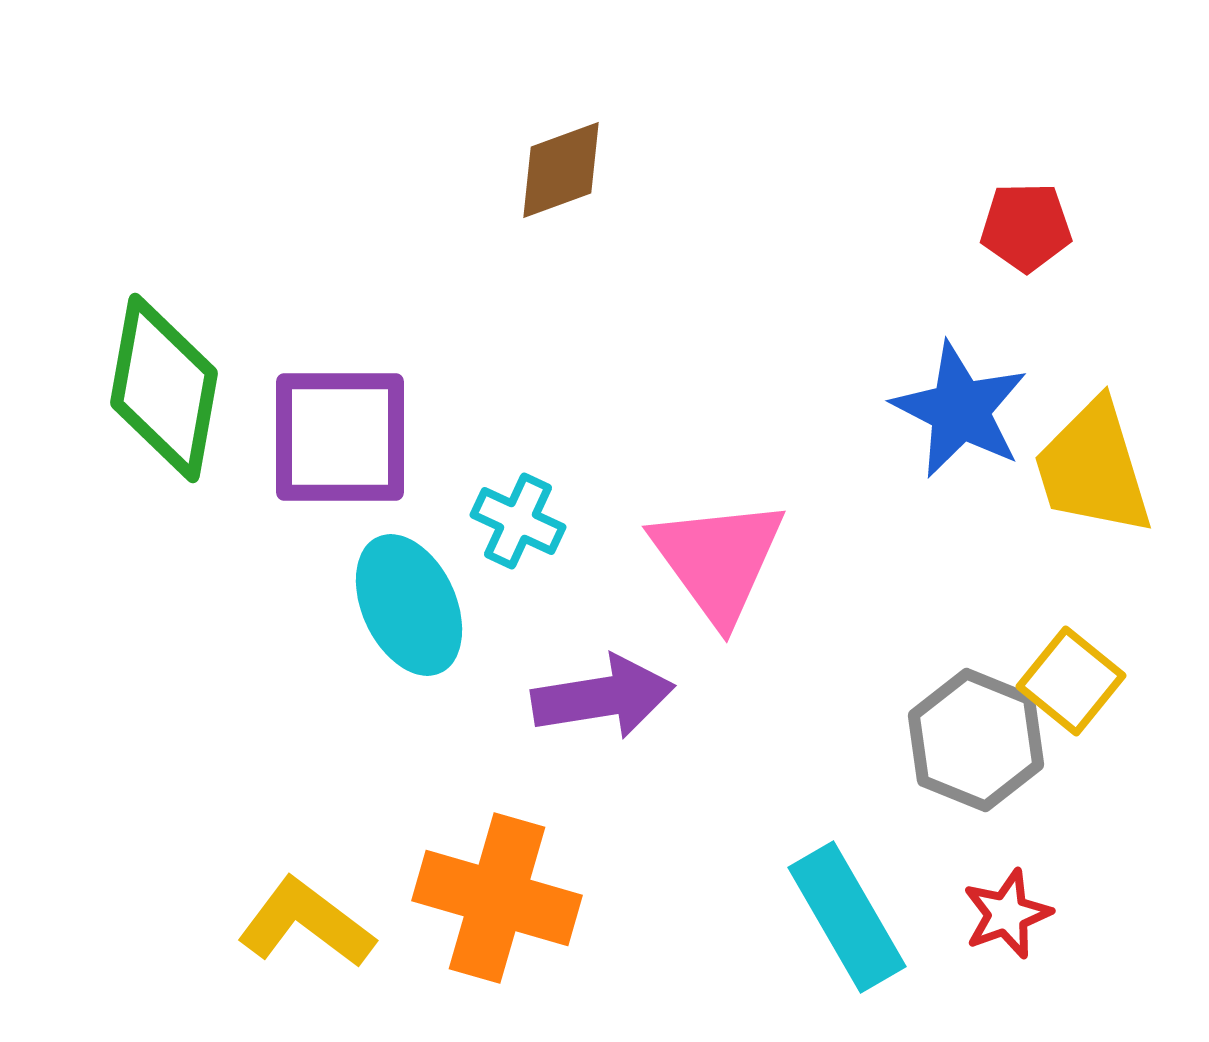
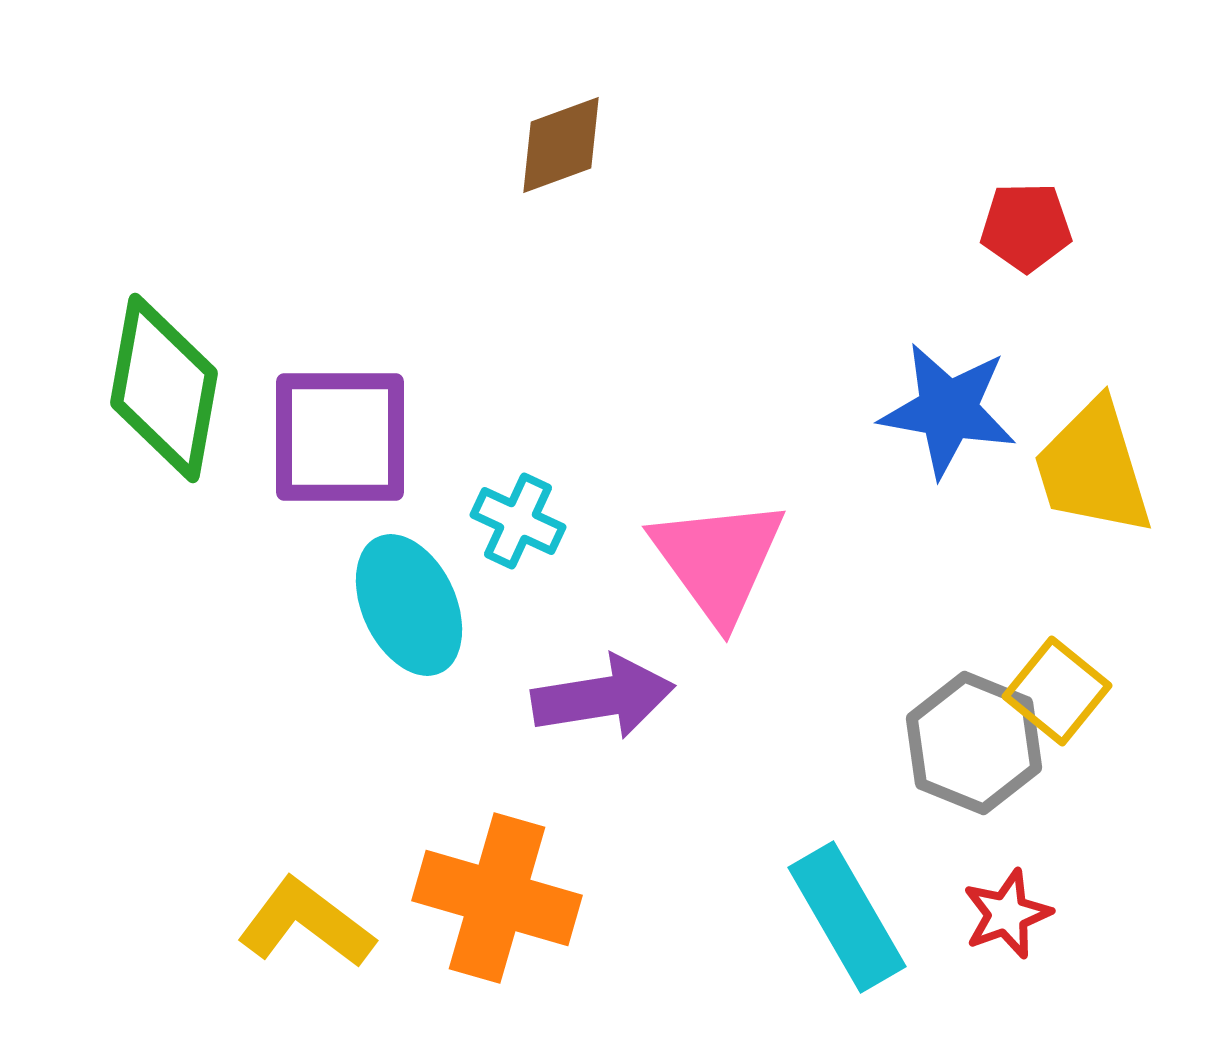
brown diamond: moved 25 px up
blue star: moved 12 px left; rotated 17 degrees counterclockwise
yellow square: moved 14 px left, 10 px down
gray hexagon: moved 2 px left, 3 px down
